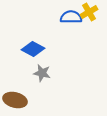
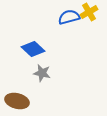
blue semicircle: moved 2 px left; rotated 15 degrees counterclockwise
blue diamond: rotated 15 degrees clockwise
brown ellipse: moved 2 px right, 1 px down
